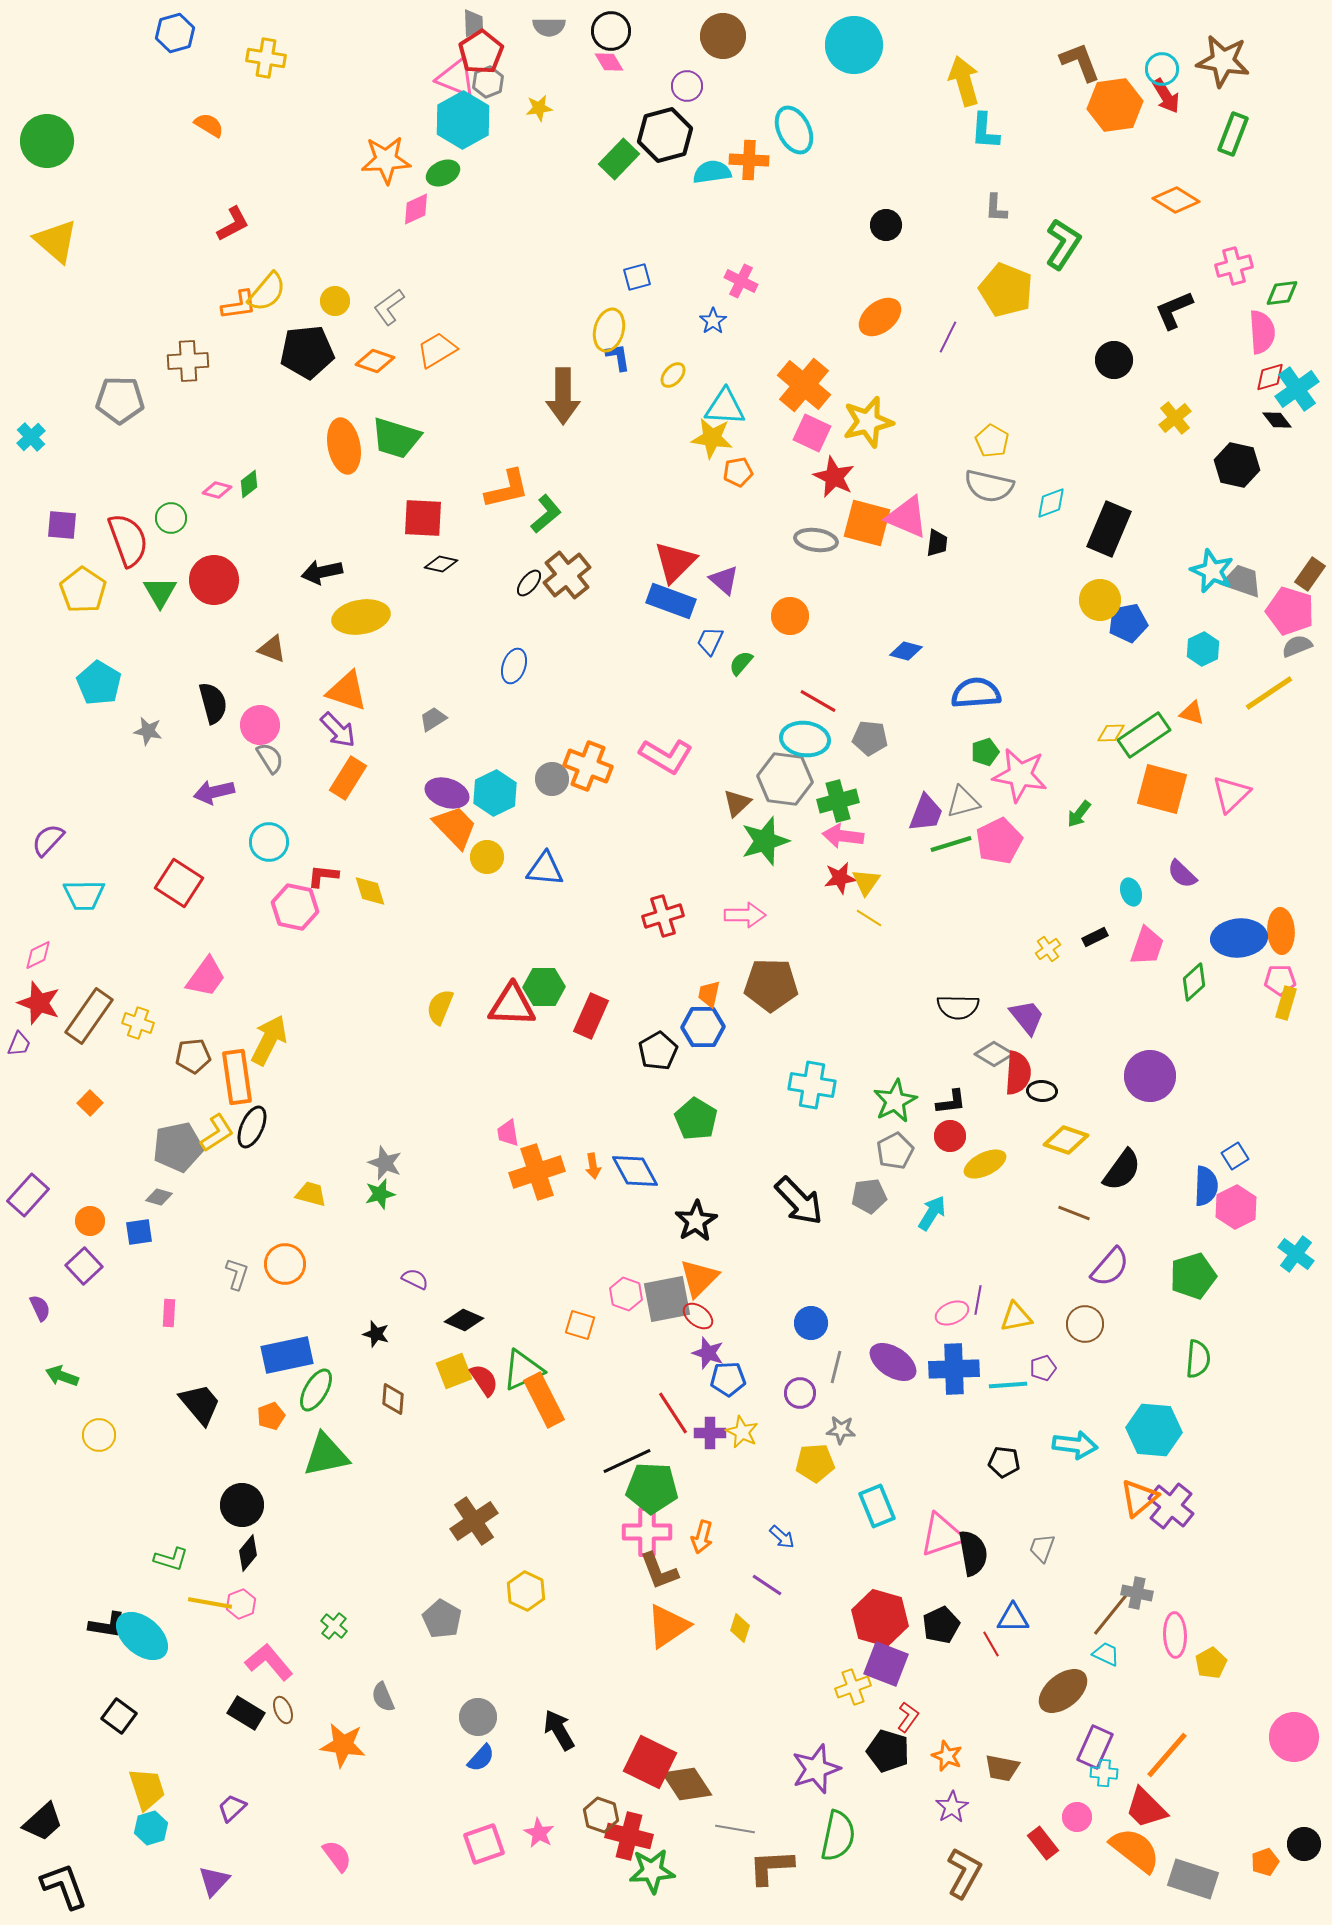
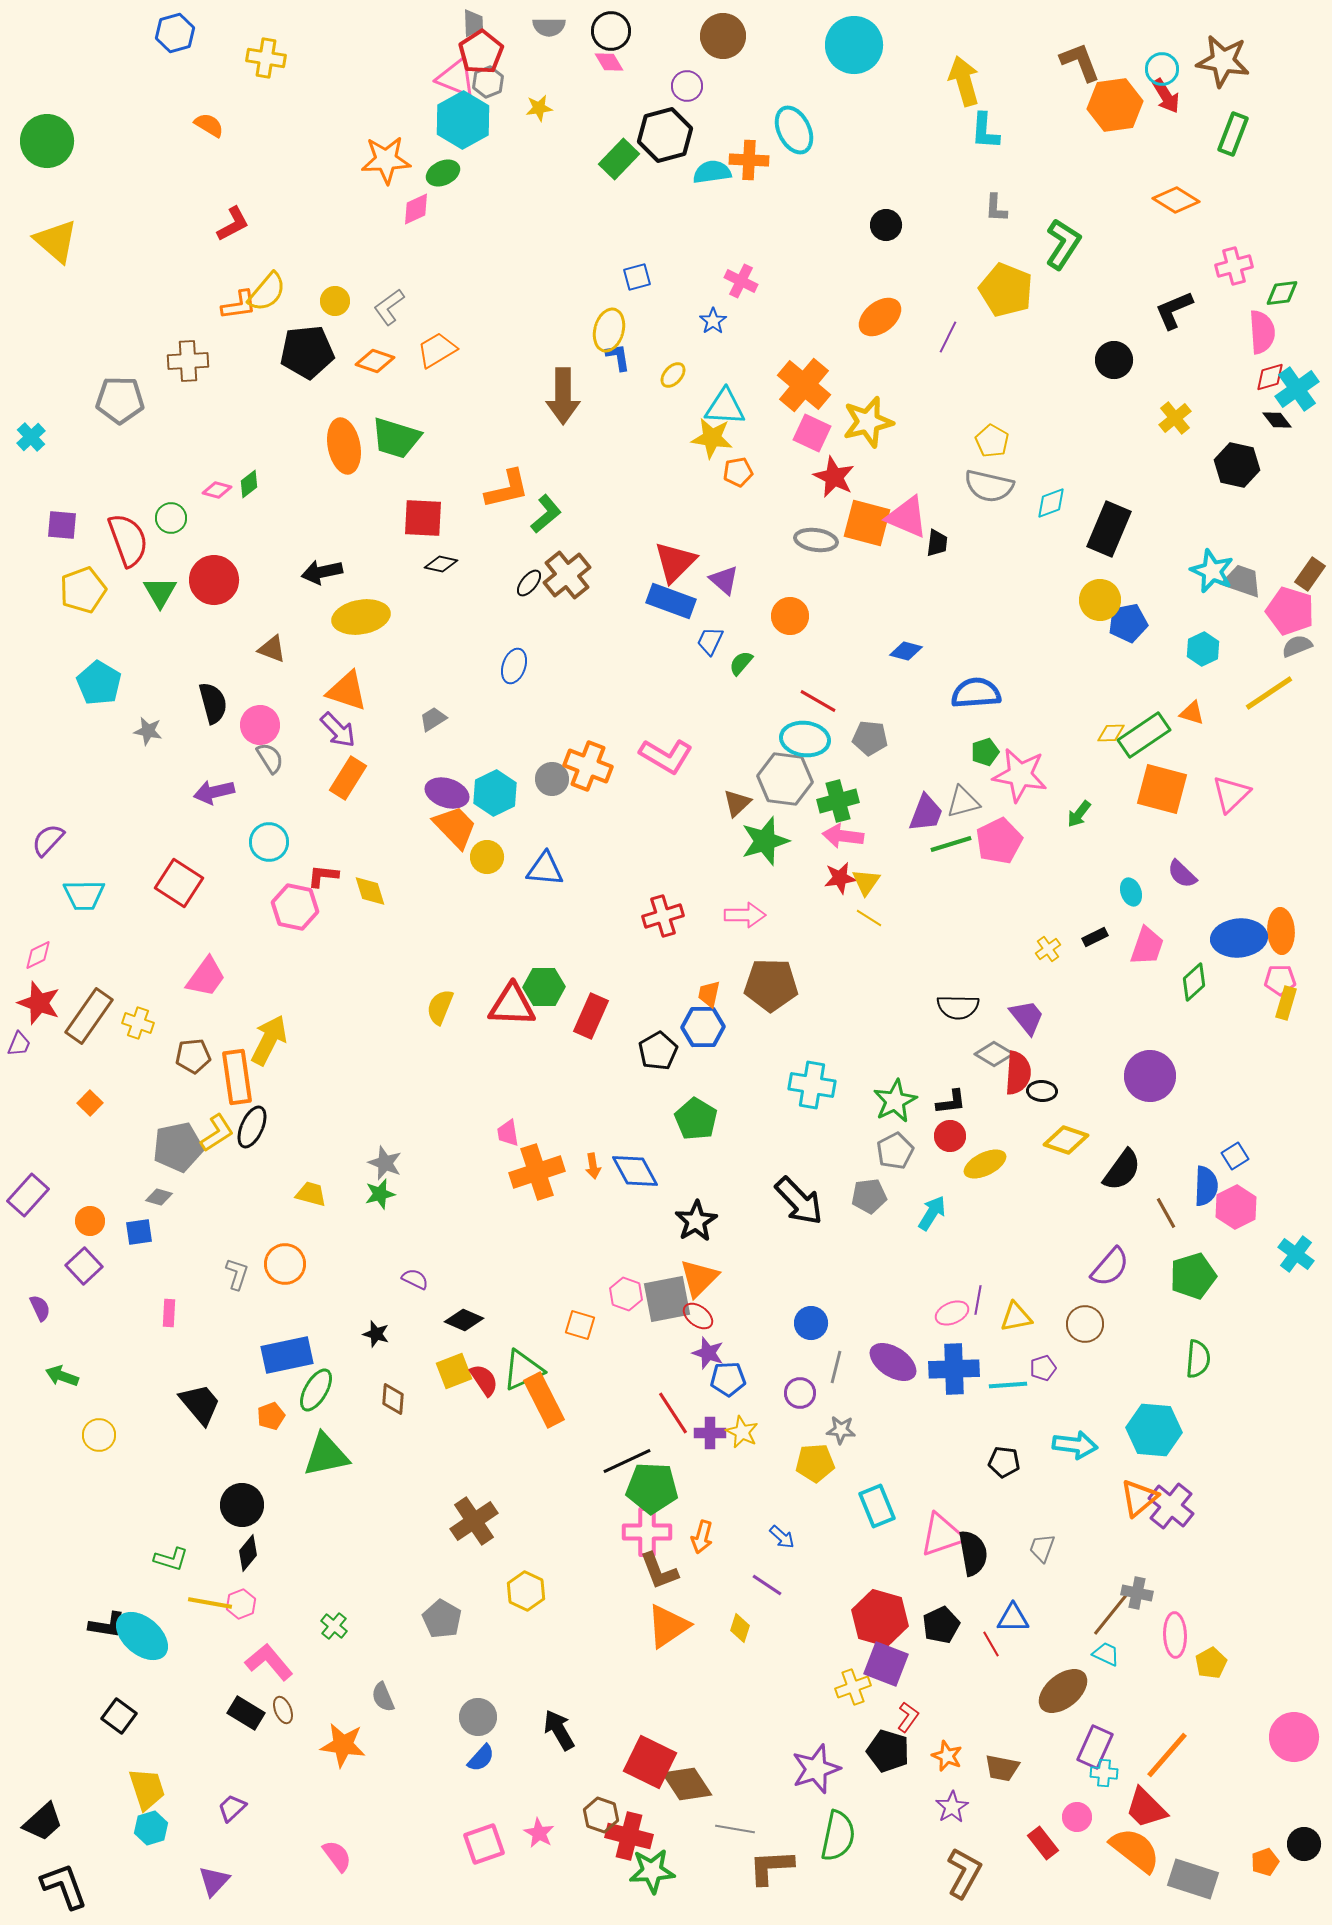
yellow pentagon at (83, 590): rotated 18 degrees clockwise
brown line at (1074, 1213): moved 92 px right; rotated 40 degrees clockwise
